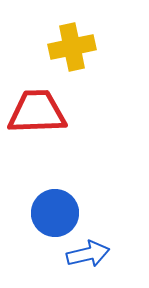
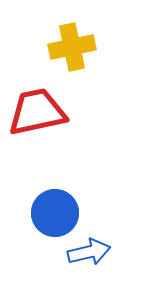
red trapezoid: rotated 10 degrees counterclockwise
blue arrow: moved 1 px right, 2 px up
